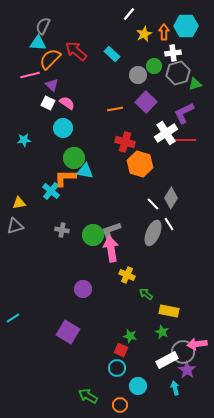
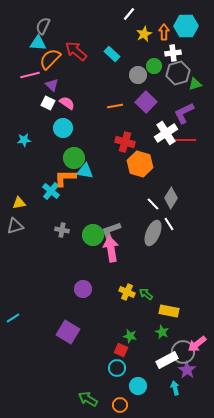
orange line at (115, 109): moved 3 px up
yellow cross at (127, 275): moved 17 px down
pink arrow at (197, 344): rotated 30 degrees counterclockwise
green arrow at (88, 396): moved 3 px down
